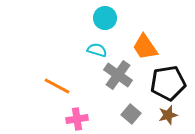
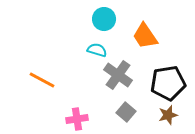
cyan circle: moved 1 px left, 1 px down
orange trapezoid: moved 11 px up
orange line: moved 15 px left, 6 px up
gray square: moved 5 px left, 2 px up
